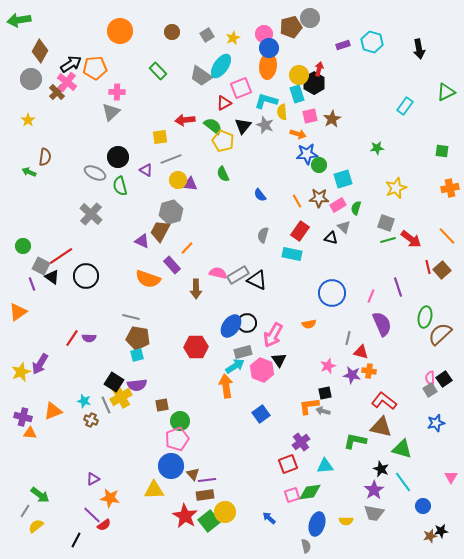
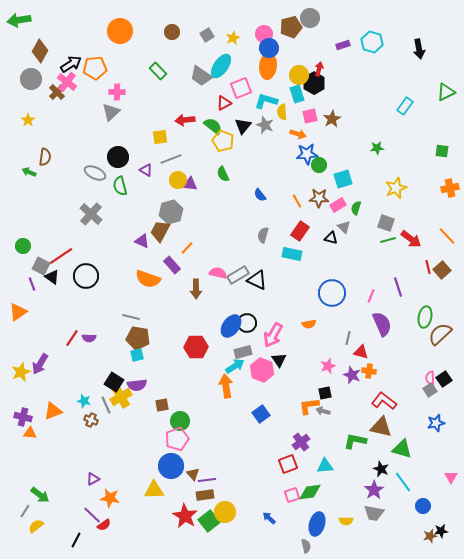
purple star at (352, 375): rotated 12 degrees clockwise
